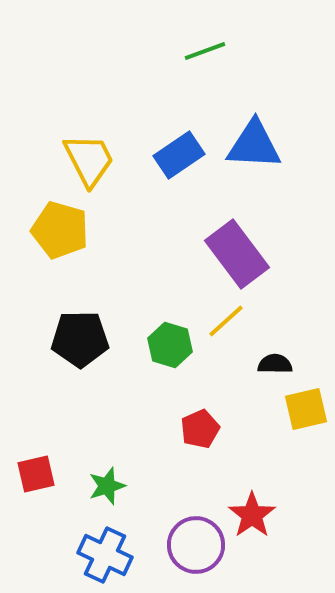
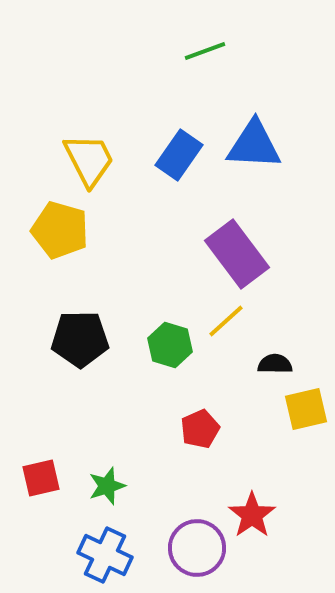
blue rectangle: rotated 21 degrees counterclockwise
red square: moved 5 px right, 4 px down
purple circle: moved 1 px right, 3 px down
